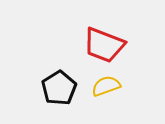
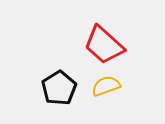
red trapezoid: rotated 21 degrees clockwise
